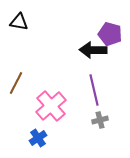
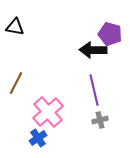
black triangle: moved 4 px left, 5 px down
pink cross: moved 3 px left, 6 px down
